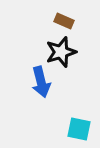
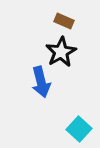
black star: rotated 12 degrees counterclockwise
cyan square: rotated 30 degrees clockwise
